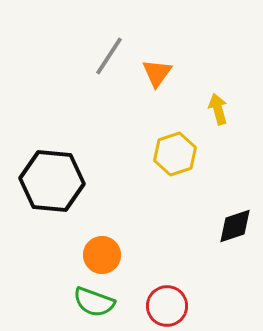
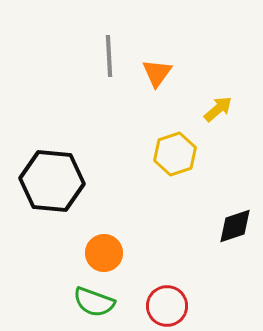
gray line: rotated 36 degrees counterclockwise
yellow arrow: rotated 64 degrees clockwise
orange circle: moved 2 px right, 2 px up
